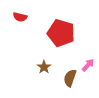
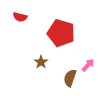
brown star: moved 3 px left, 5 px up
